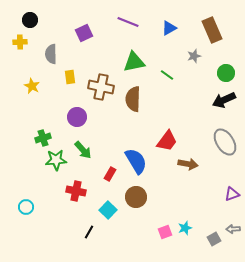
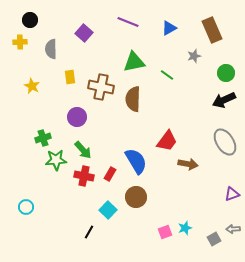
purple square: rotated 24 degrees counterclockwise
gray semicircle: moved 5 px up
red cross: moved 8 px right, 15 px up
